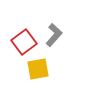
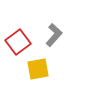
red square: moved 6 px left
